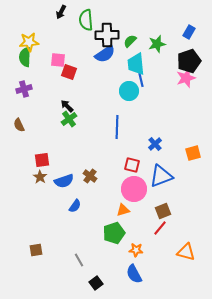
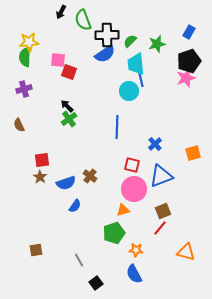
green semicircle at (86, 20): moved 3 px left; rotated 15 degrees counterclockwise
blue semicircle at (64, 181): moved 2 px right, 2 px down
